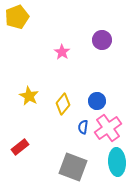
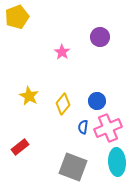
purple circle: moved 2 px left, 3 px up
pink cross: rotated 12 degrees clockwise
